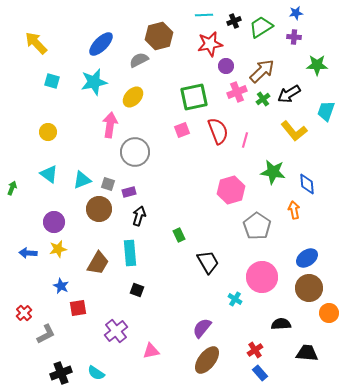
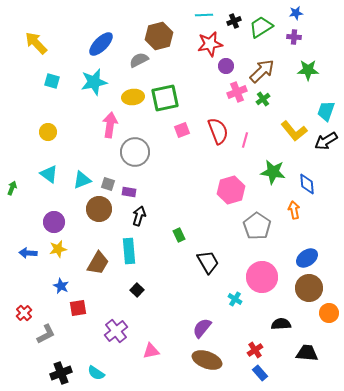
green star at (317, 65): moved 9 px left, 5 px down
black arrow at (289, 94): moved 37 px right, 47 px down
yellow ellipse at (133, 97): rotated 40 degrees clockwise
green square at (194, 97): moved 29 px left, 1 px down
purple rectangle at (129, 192): rotated 24 degrees clockwise
cyan rectangle at (130, 253): moved 1 px left, 2 px up
black square at (137, 290): rotated 24 degrees clockwise
brown ellipse at (207, 360): rotated 72 degrees clockwise
